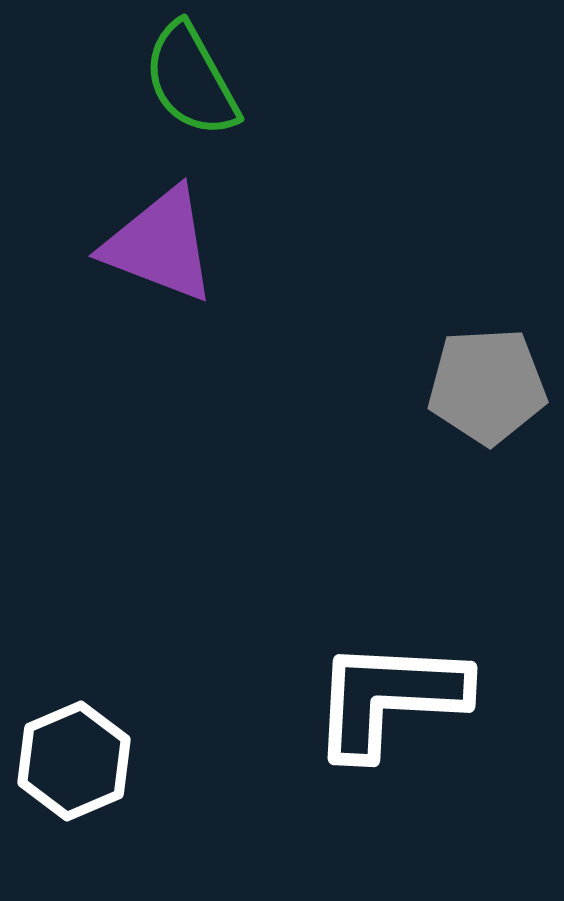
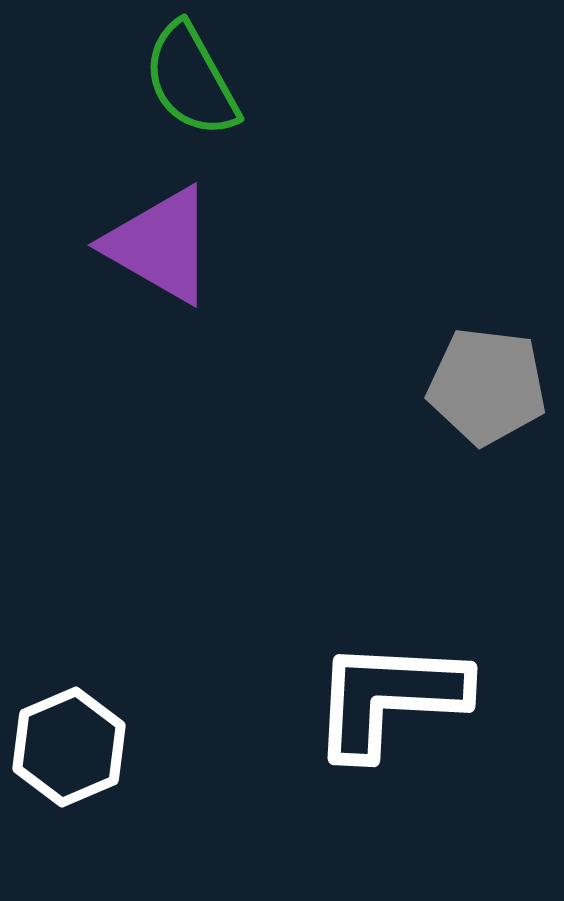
purple triangle: rotated 9 degrees clockwise
gray pentagon: rotated 10 degrees clockwise
white hexagon: moved 5 px left, 14 px up
